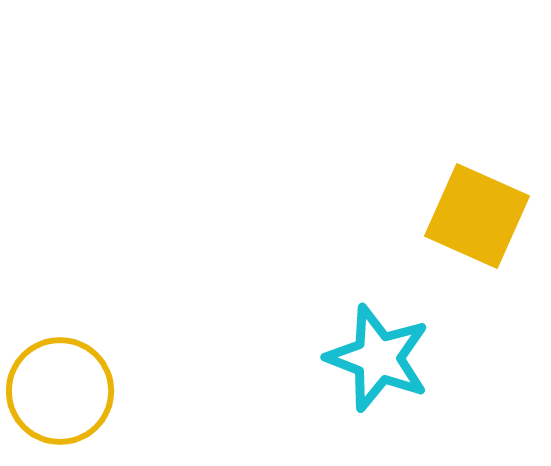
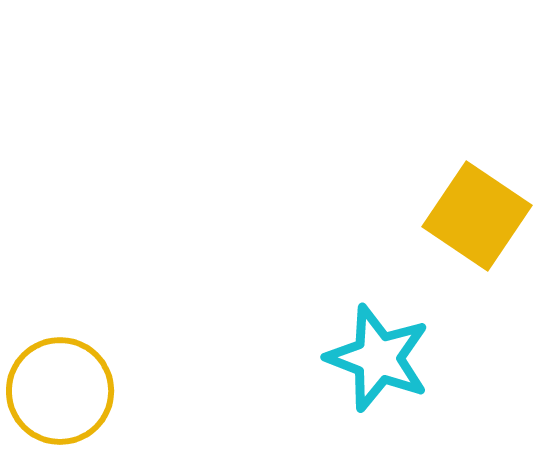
yellow square: rotated 10 degrees clockwise
